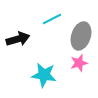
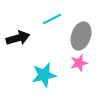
black arrow: moved 1 px up
cyan star: rotated 20 degrees counterclockwise
